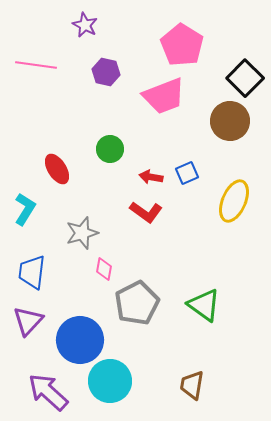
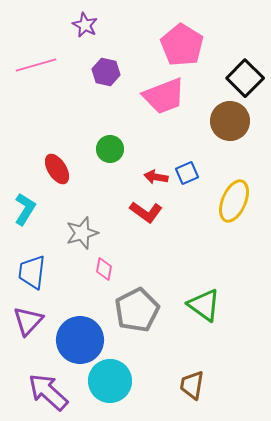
pink line: rotated 24 degrees counterclockwise
red arrow: moved 5 px right
gray pentagon: moved 7 px down
